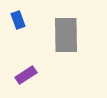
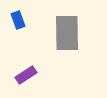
gray rectangle: moved 1 px right, 2 px up
